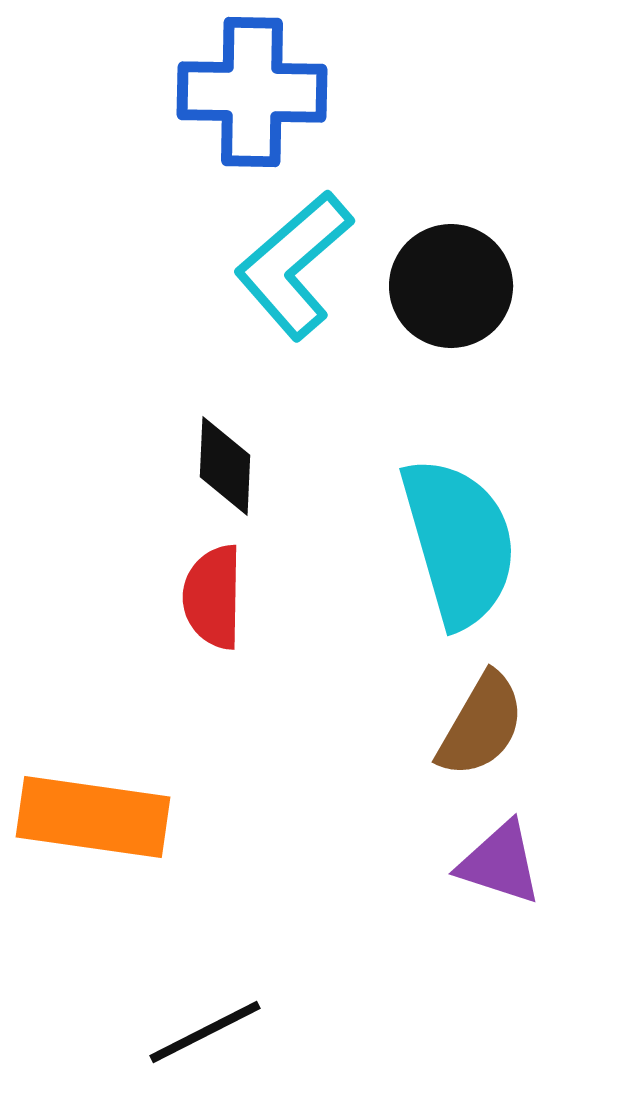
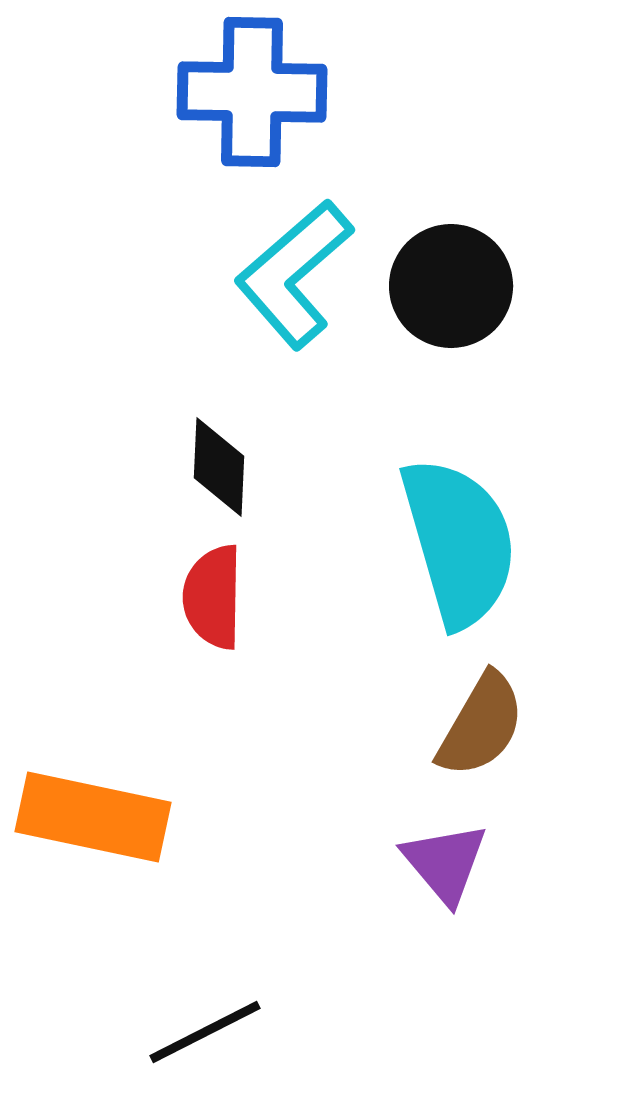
cyan L-shape: moved 9 px down
black diamond: moved 6 px left, 1 px down
orange rectangle: rotated 4 degrees clockwise
purple triangle: moved 55 px left; rotated 32 degrees clockwise
